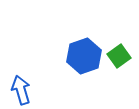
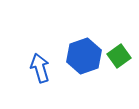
blue arrow: moved 19 px right, 22 px up
